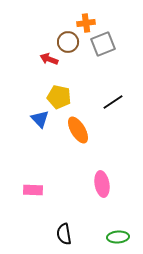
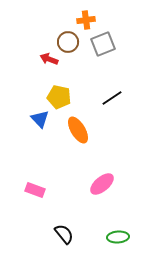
orange cross: moved 3 px up
black line: moved 1 px left, 4 px up
pink ellipse: rotated 60 degrees clockwise
pink rectangle: moved 2 px right; rotated 18 degrees clockwise
black semicircle: rotated 150 degrees clockwise
